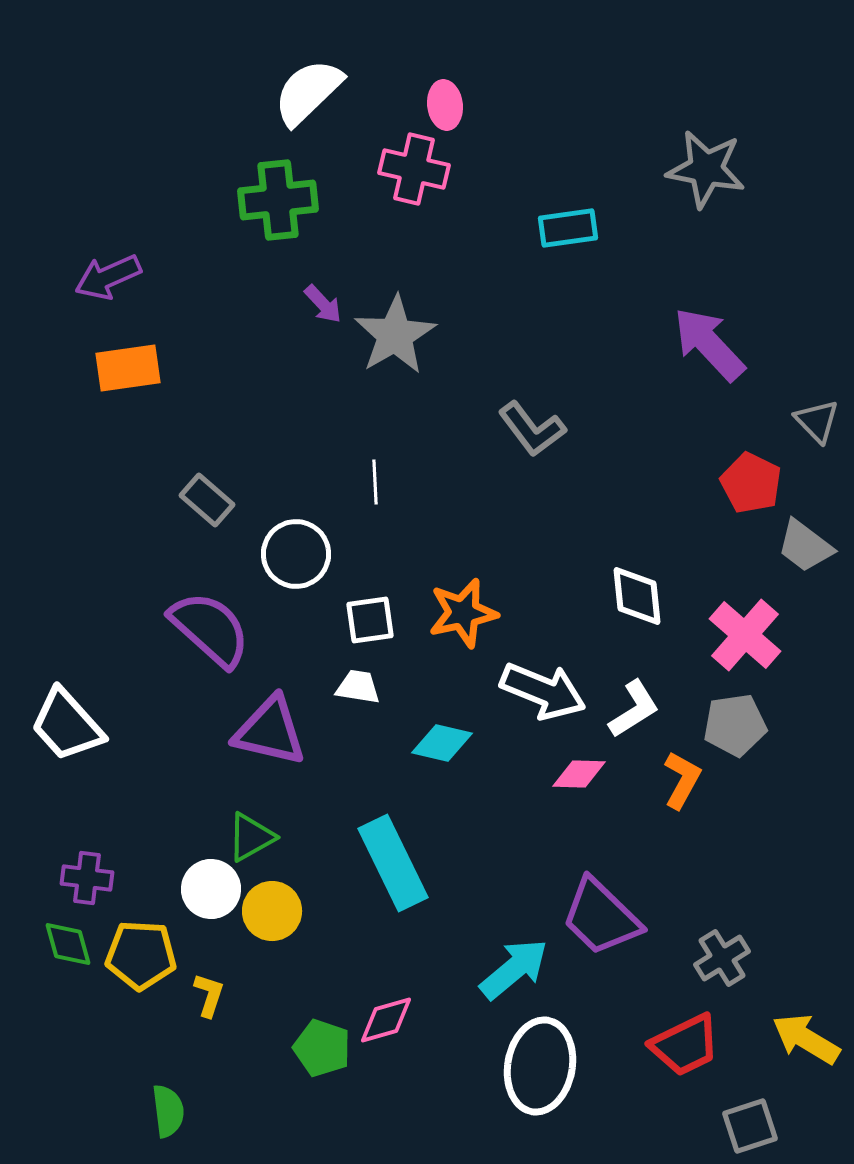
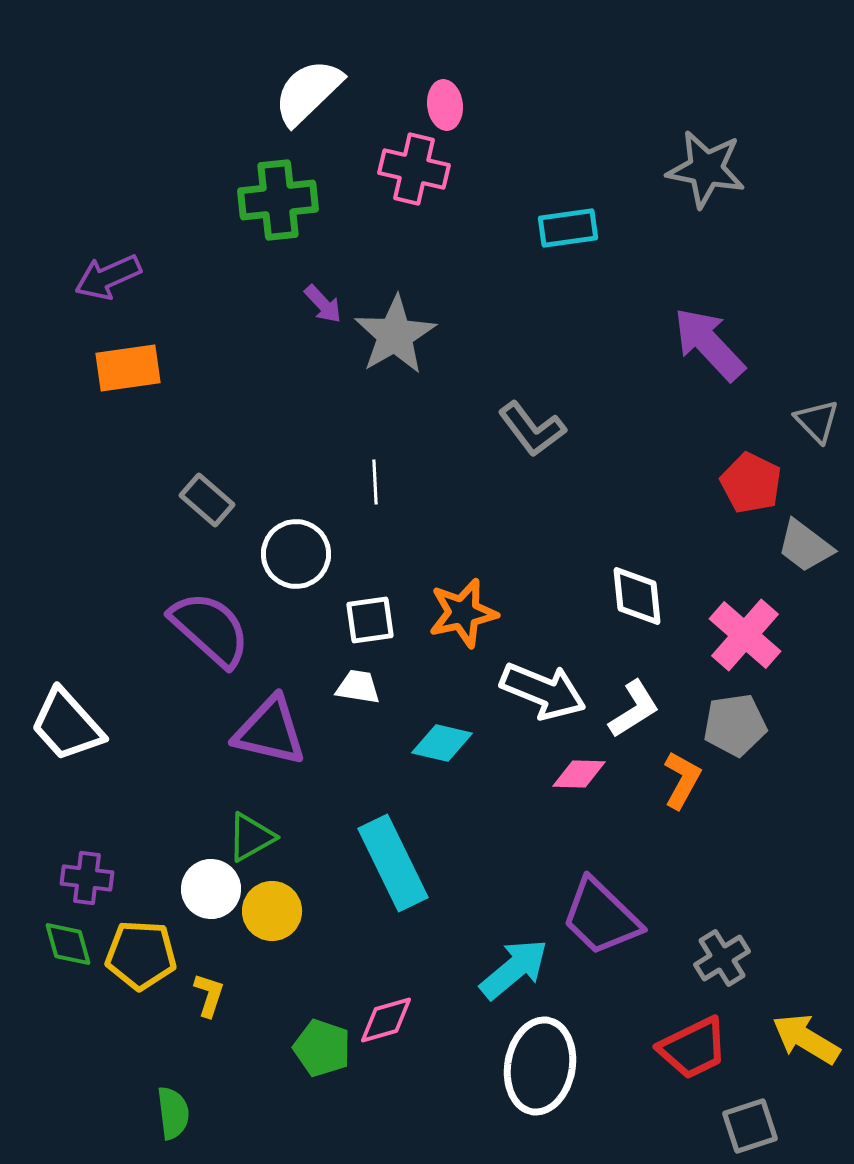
red trapezoid at (685, 1045): moved 8 px right, 3 px down
green semicircle at (168, 1111): moved 5 px right, 2 px down
